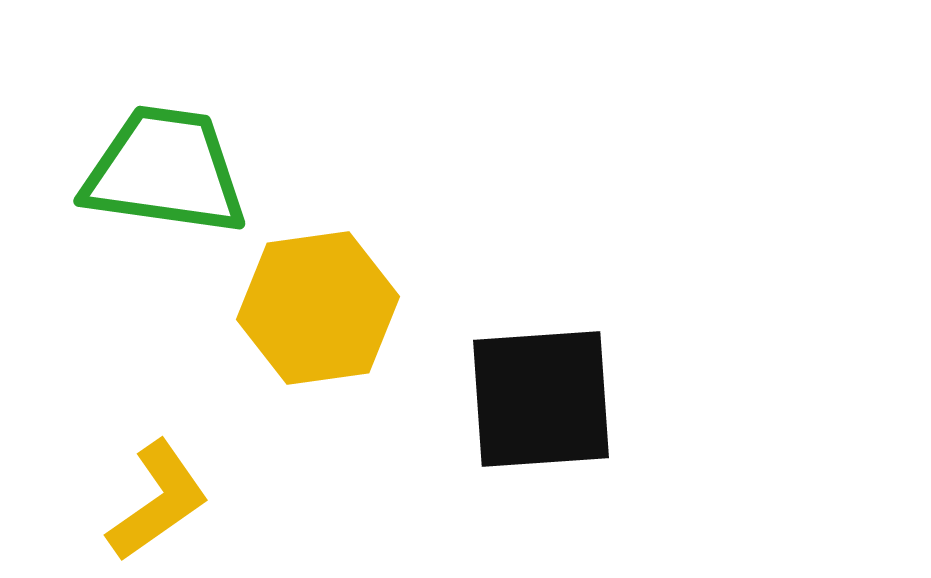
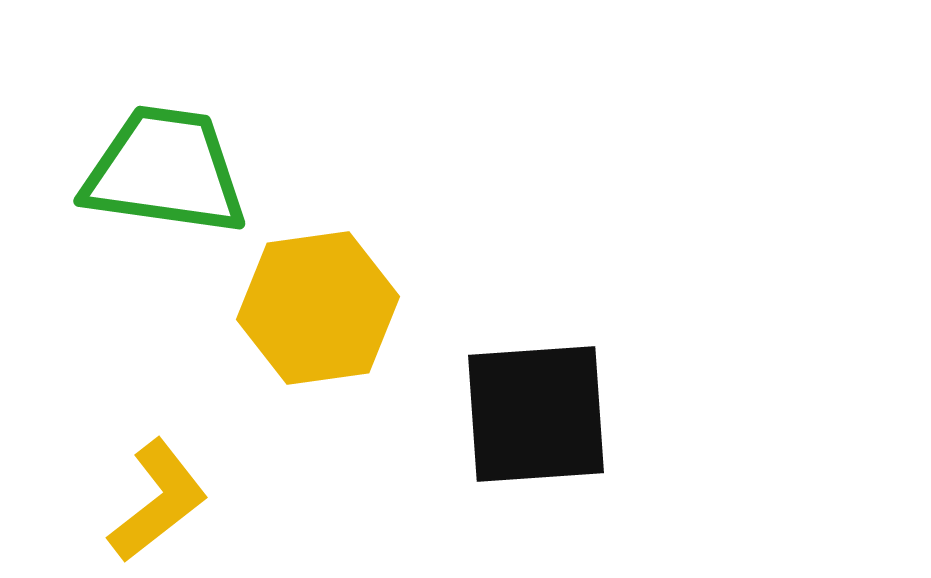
black square: moved 5 px left, 15 px down
yellow L-shape: rotated 3 degrees counterclockwise
